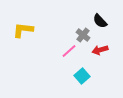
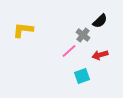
black semicircle: rotated 91 degrees counterclockwise
red arrow: moved 5 px down
cyan square: rotated 21 degrees clockwise
